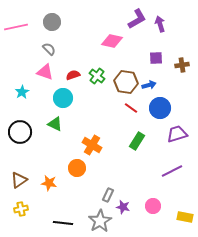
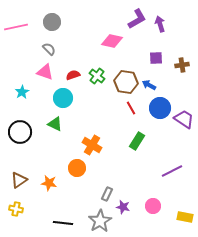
blue arrow: rotated 136 degrees counterclockwise
red line: rotated 24 degrees clockwise
purple trapezoid: moved 7 px right, 15 px up; rotated 50 degrees clockwise
gray rectangle: moved 1 px left, 1 px up
yellow cross: moved 5 px left; rotated 24 degrees clockwise
